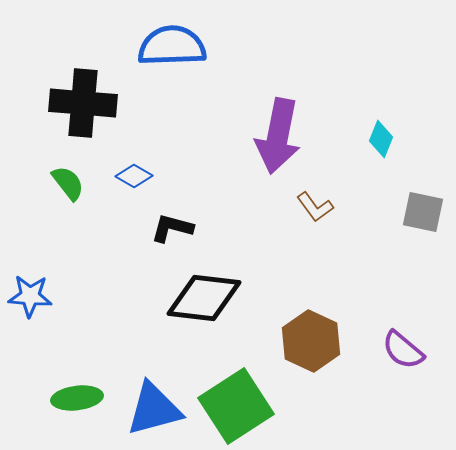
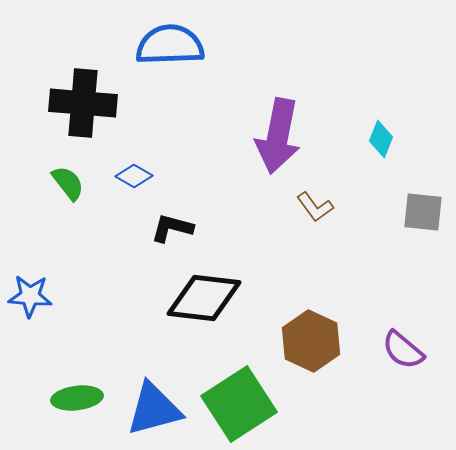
blue semicircle: moved 2 px left, 1 px up
gray square: rotated 6 degrees counterclockwise
green square: moved 3 px right, 2 px up
